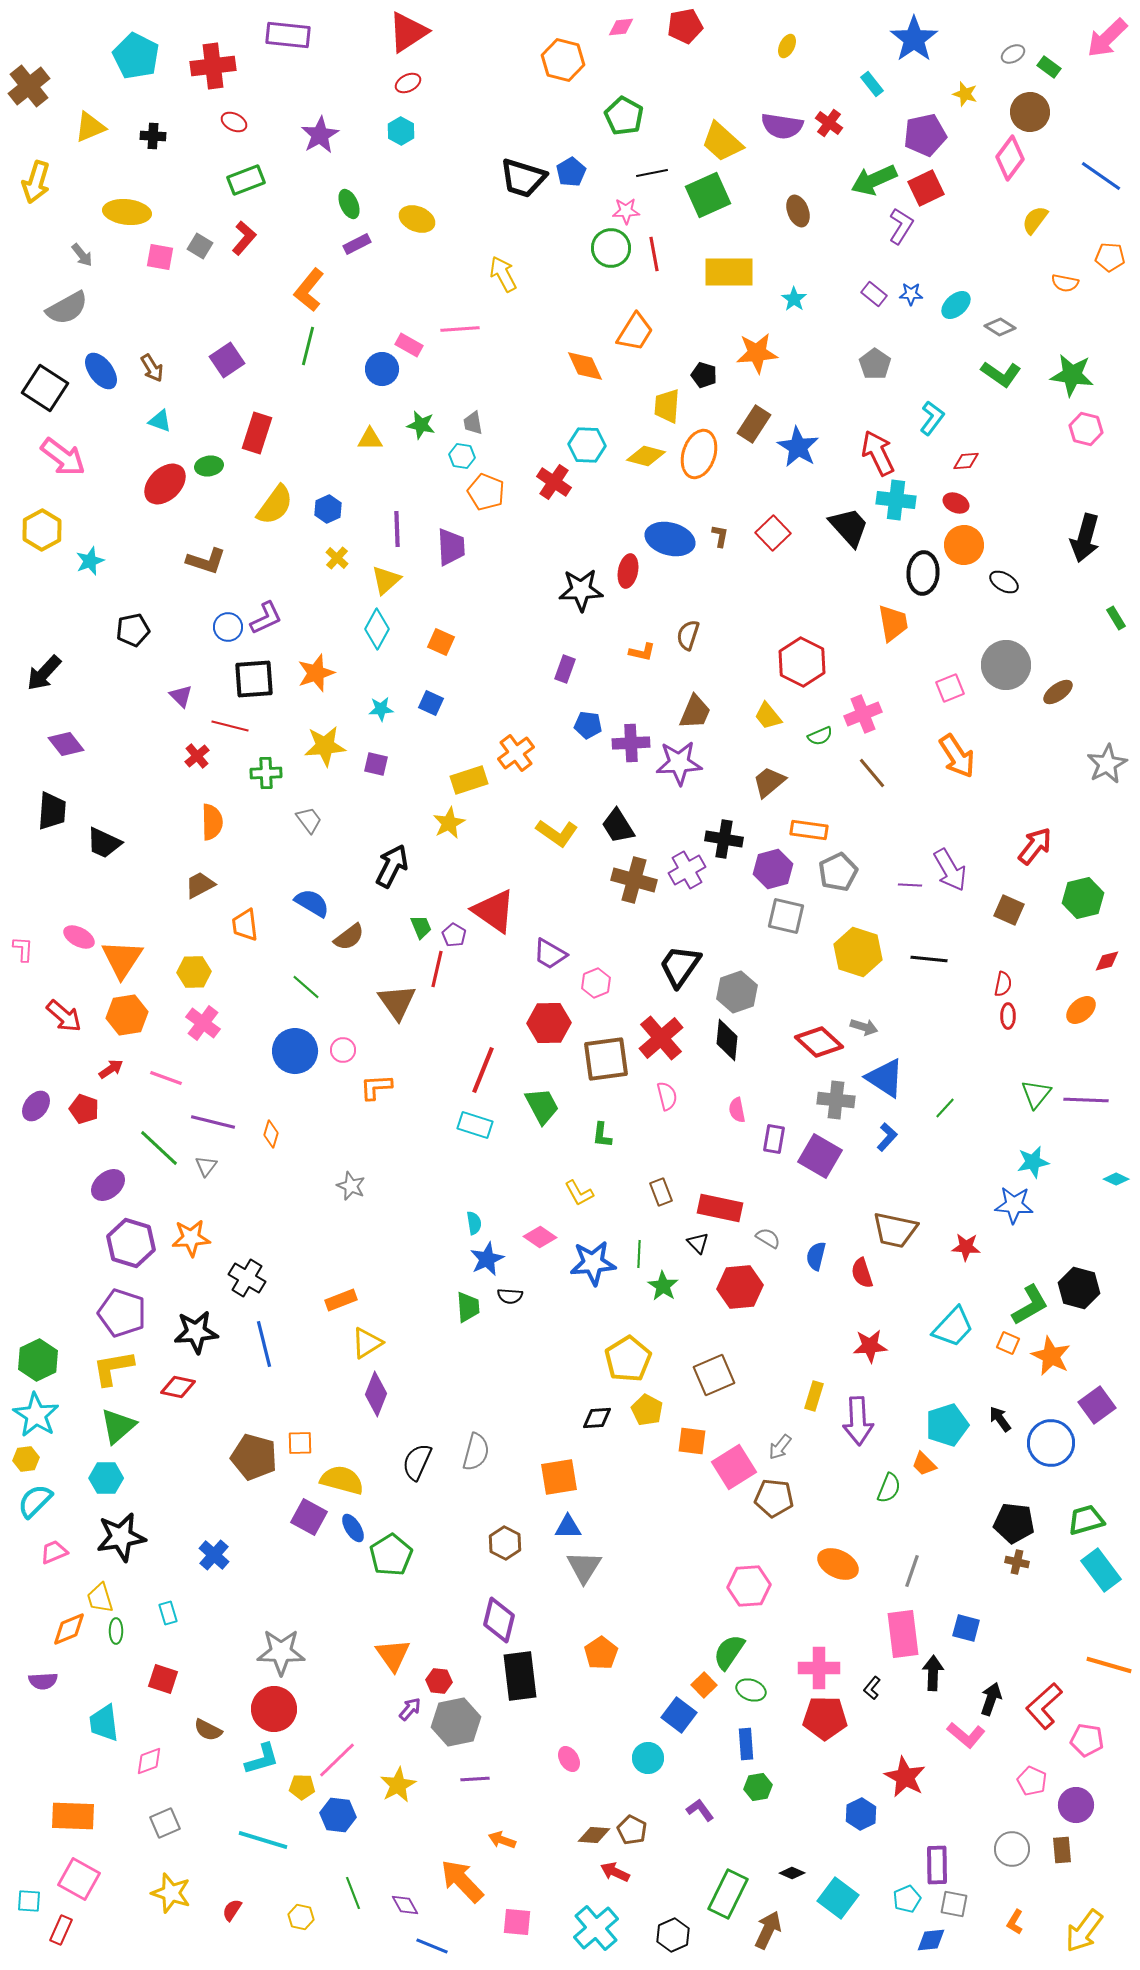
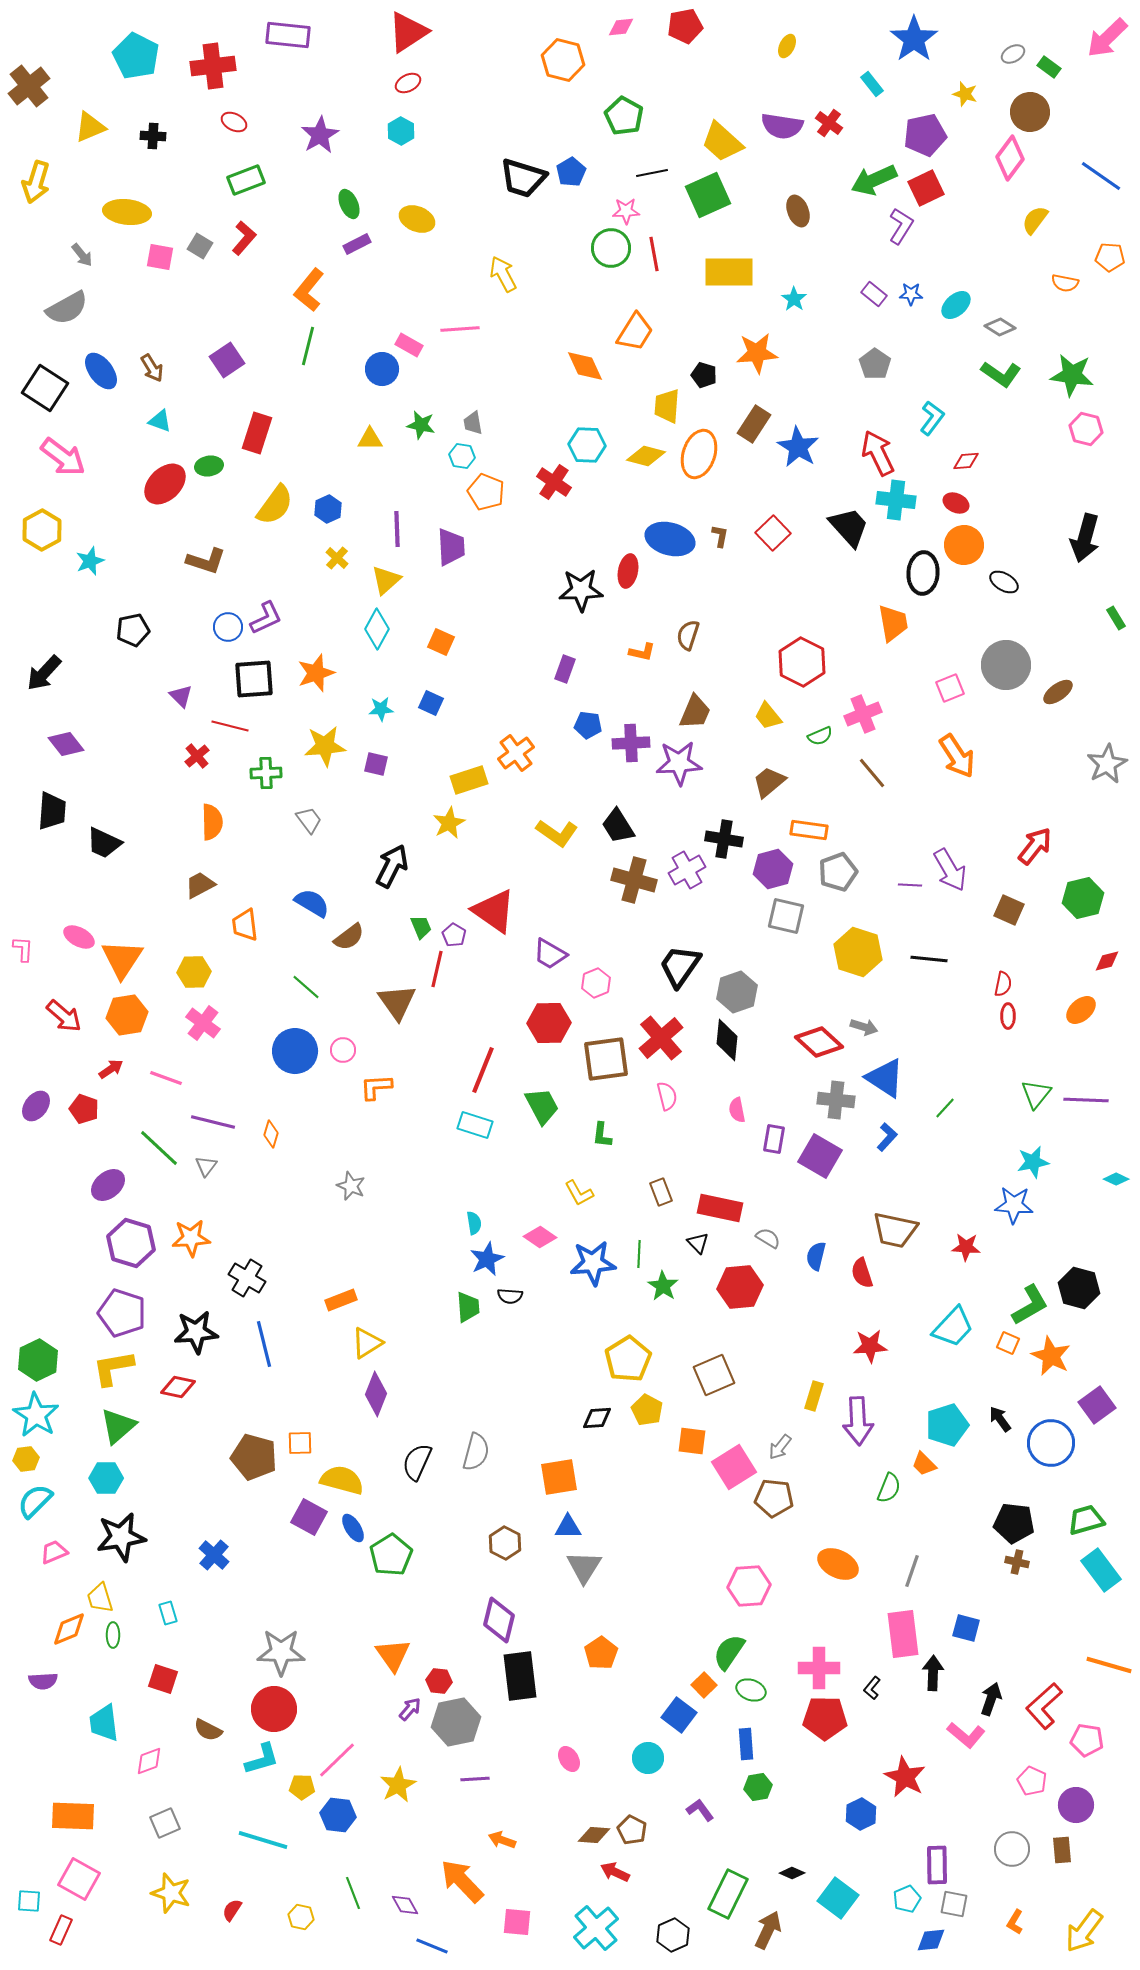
gray pentagon at (838, 872): rotated 6 degrees clockwise
green ellipse at (116, 1631): moved 3 px left, 4 px down
